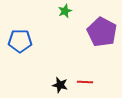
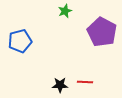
blue pentagon: rotated 15 degrees counterclockwise
black star: rotated 14 degrees counterclockwise
